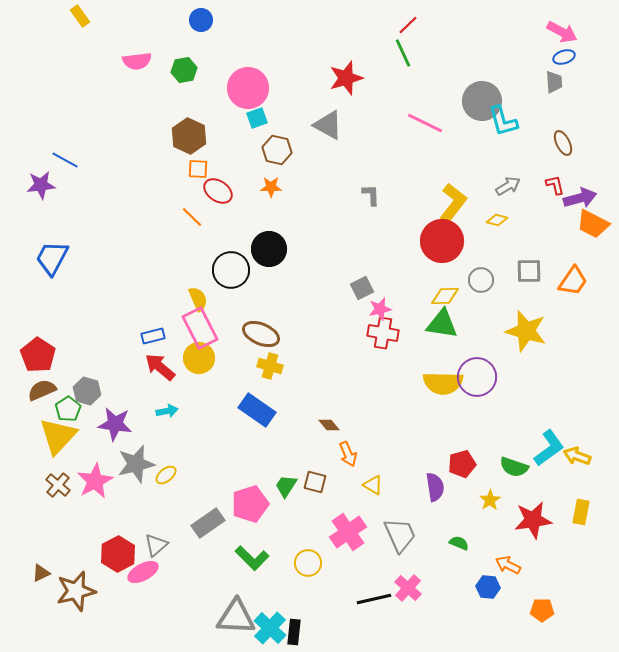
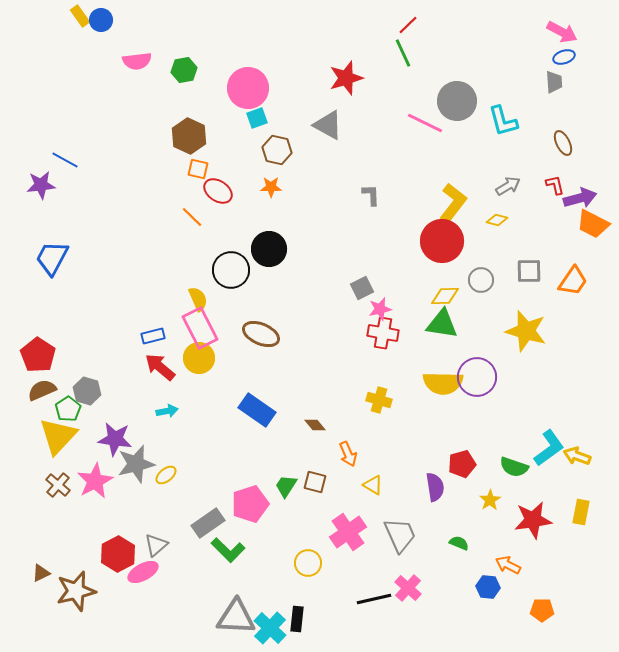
blue circle at (201, 20): moved 100 px left
gray circle at (482, 101): moved 25 px left
orange square at (198, 169): rotated 10 degrees clockwise
yellow cross at (270, 366): moved 109 px right, 34 px down
purple star at (115, 424): moved 15 px down
brown diamond at (329, 425): moved 14 px left
green L-shape at (252, 558): moved 24 px left, 8 px up
black rectangle at (294, 632): moved 3 px right, 13 px up
